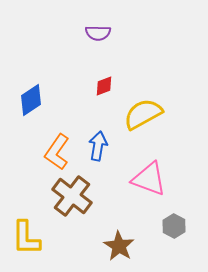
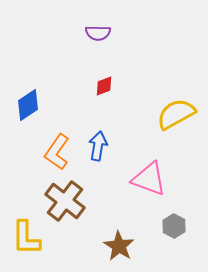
blue diamond: moved 3 px left, 5 px down
yellow semicircle: moved 33 px right
brown cross: moved 7 px left, 5 px down
